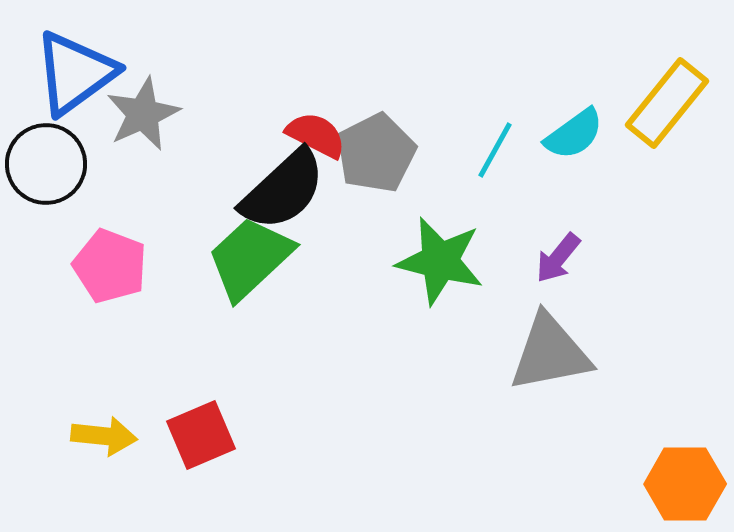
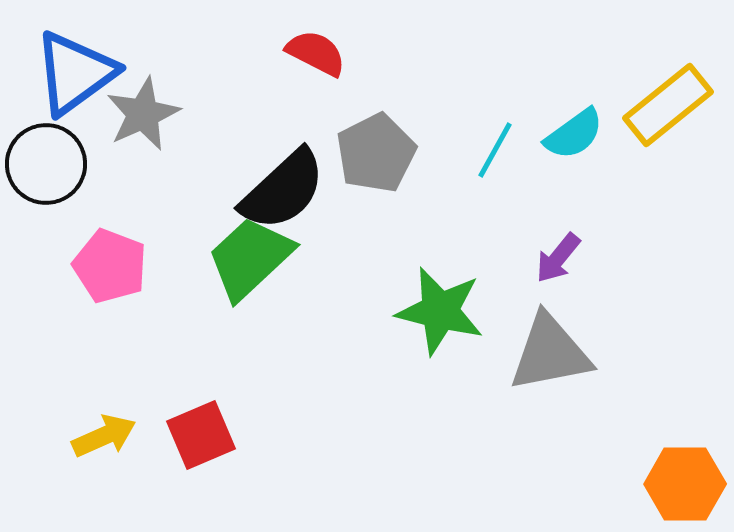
yellow rectangle: moved 1 px right, 2 px down; rotated 12 degrees clockwise
red semicircle: moved 82 px up
green star: moved 50 px down
yellow arrow: rotated 30 degrees counterclockwise
